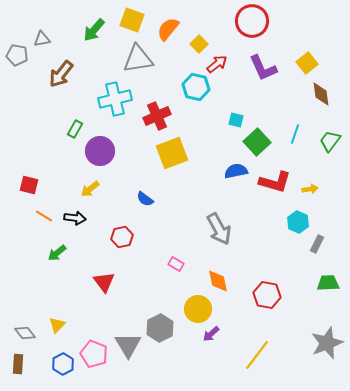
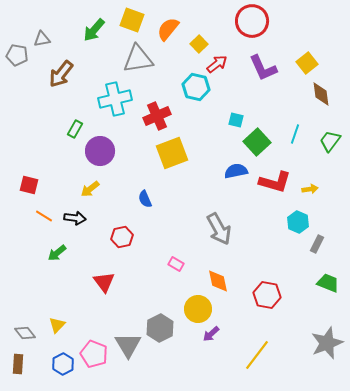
blue semicircle at (145, 199): rotated 30 degrees clockwise
green trapezoid at (328, 283): rotated 25 degrees clockwise
